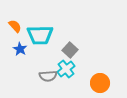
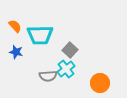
blue star: moved 4 px left, 3 px down; rotated 16 degrees counterclockwise
